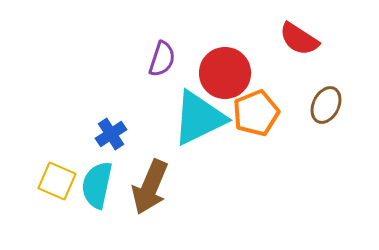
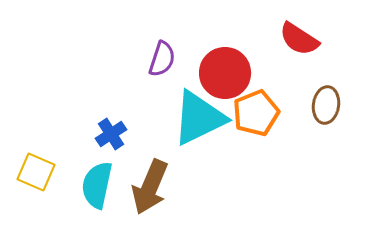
brown ellipse: rotated 18 degrees counterclockwise
yellow square: moved 21 px left, 9 px up
